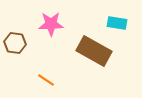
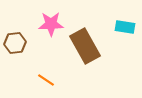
cyan rectangle: moved 8 px right, 4 px down
brown hexagon: rotated 15 degrees counterclockwise
brown rectangle: moved 9 px left, 5 px up; rotated 32 degrees clockwise
